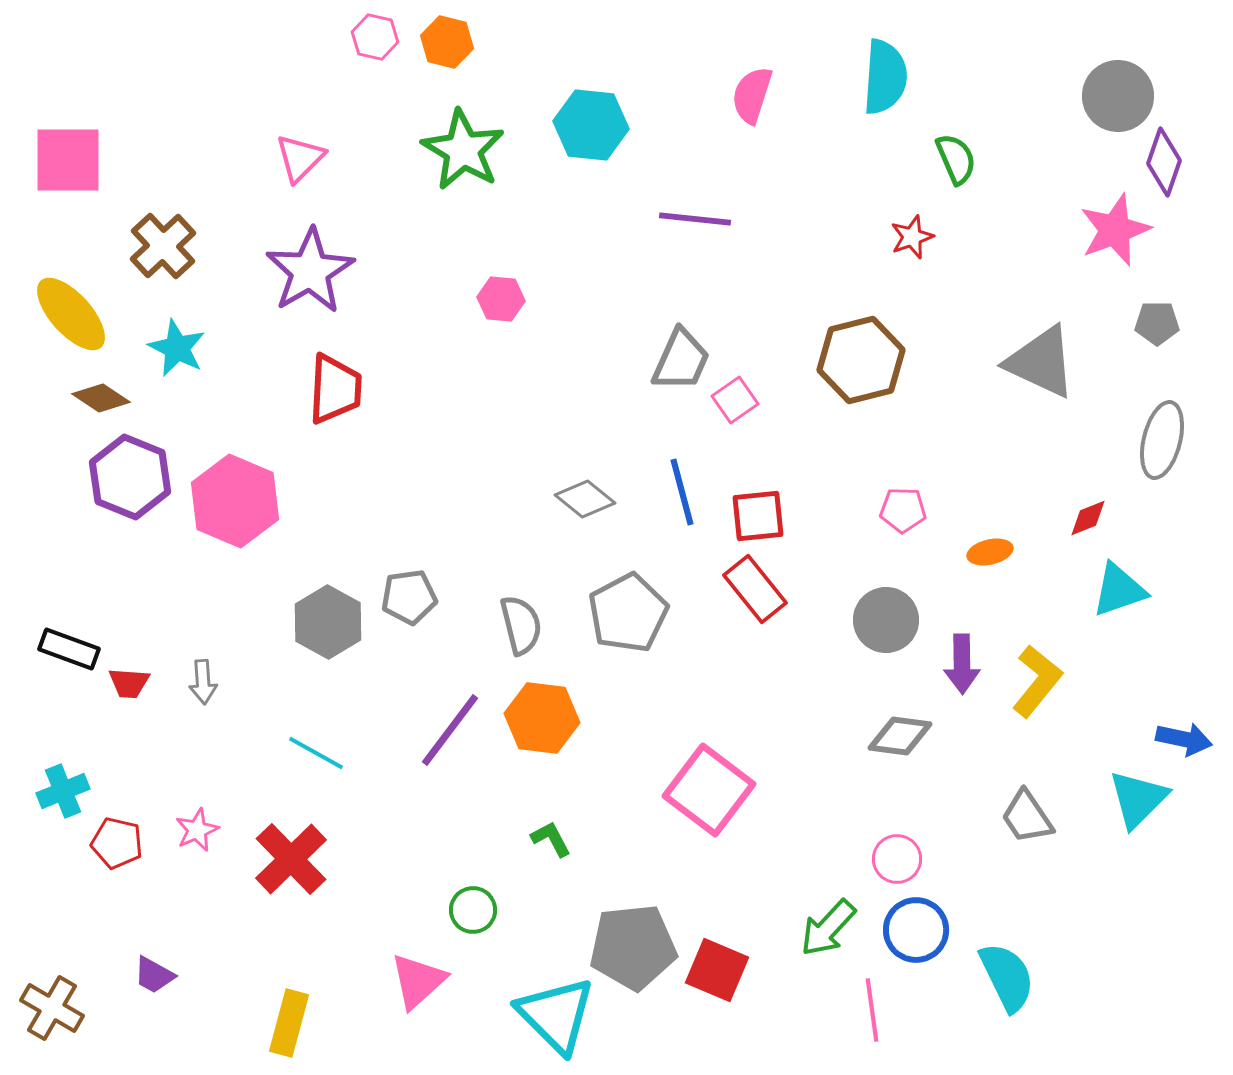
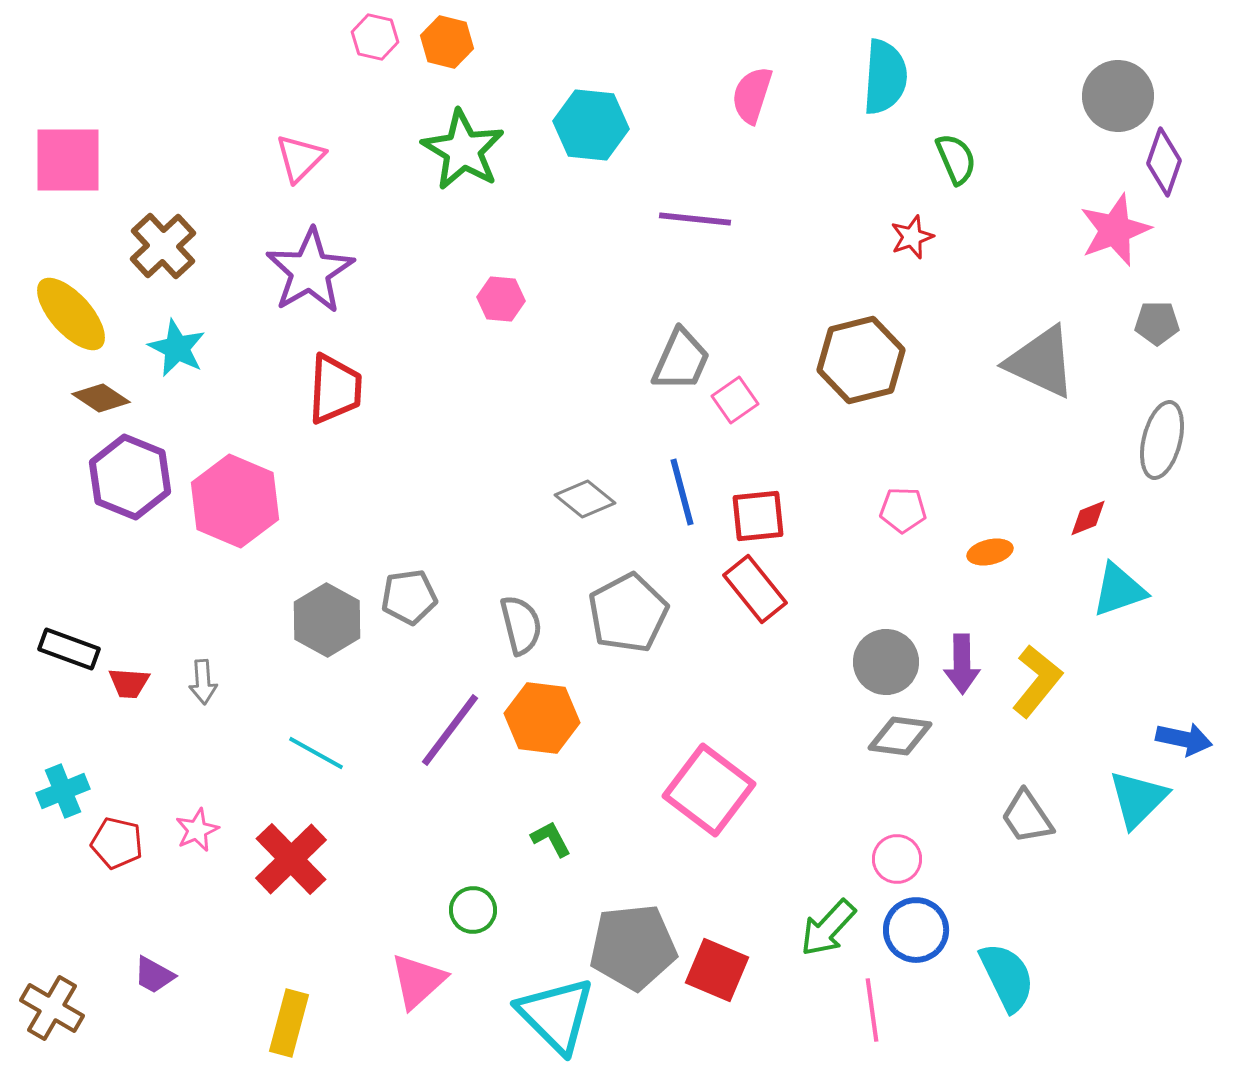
gray circle at (886, 620): moved 42 px down
gray hexagon at (328, 622): moved 1 px left, 2 px up
